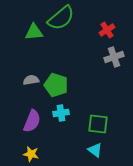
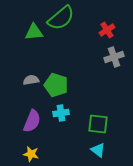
cyan triangle: moved 3 px right
